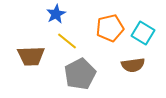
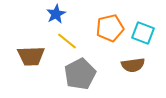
cyan square: rotated 10 degrees counterclockwise
